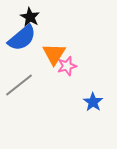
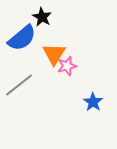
black star: moved 12 px right
